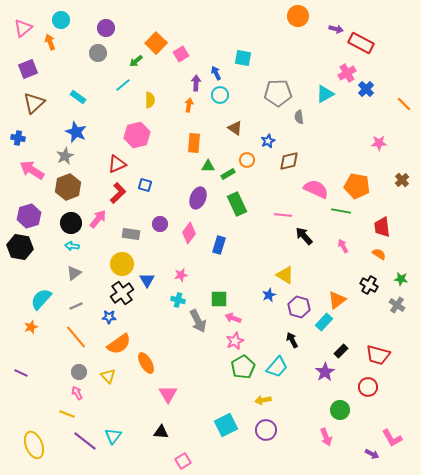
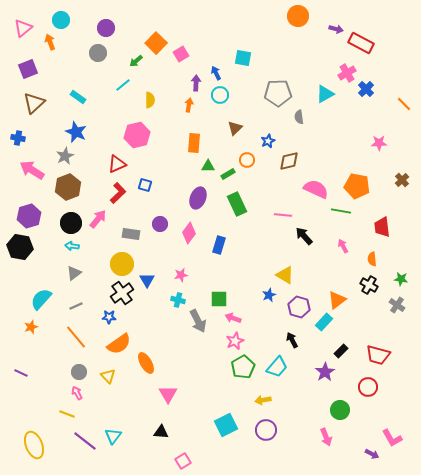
brown triangle at (235, 128): rotated 42 degrees clockwise
orange semicircle at (379, 254): moved 7 px left, 5 px down; rotated 128 degrees counterclockwise
